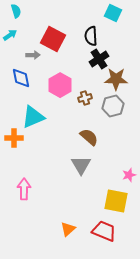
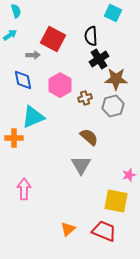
blue diamond: moved 2 px right, 2 px down
